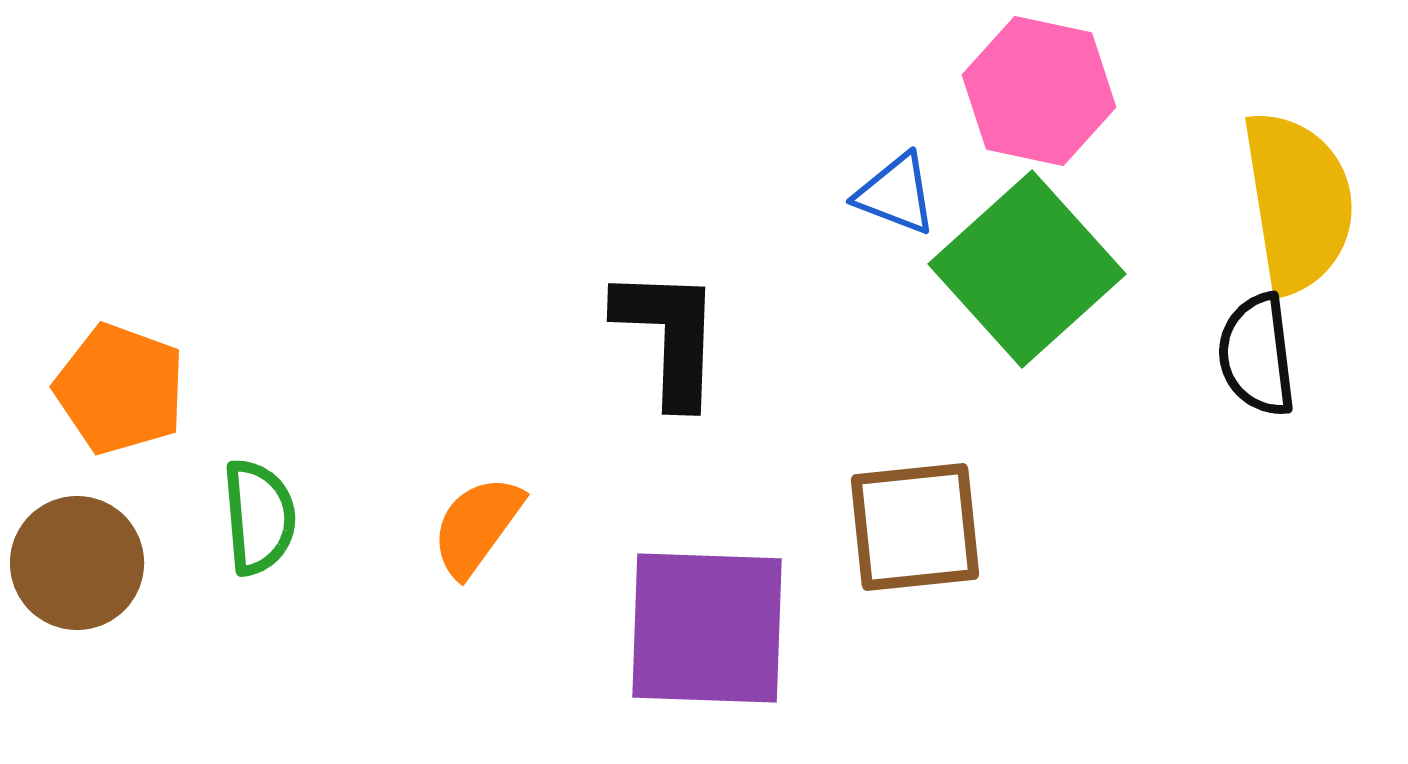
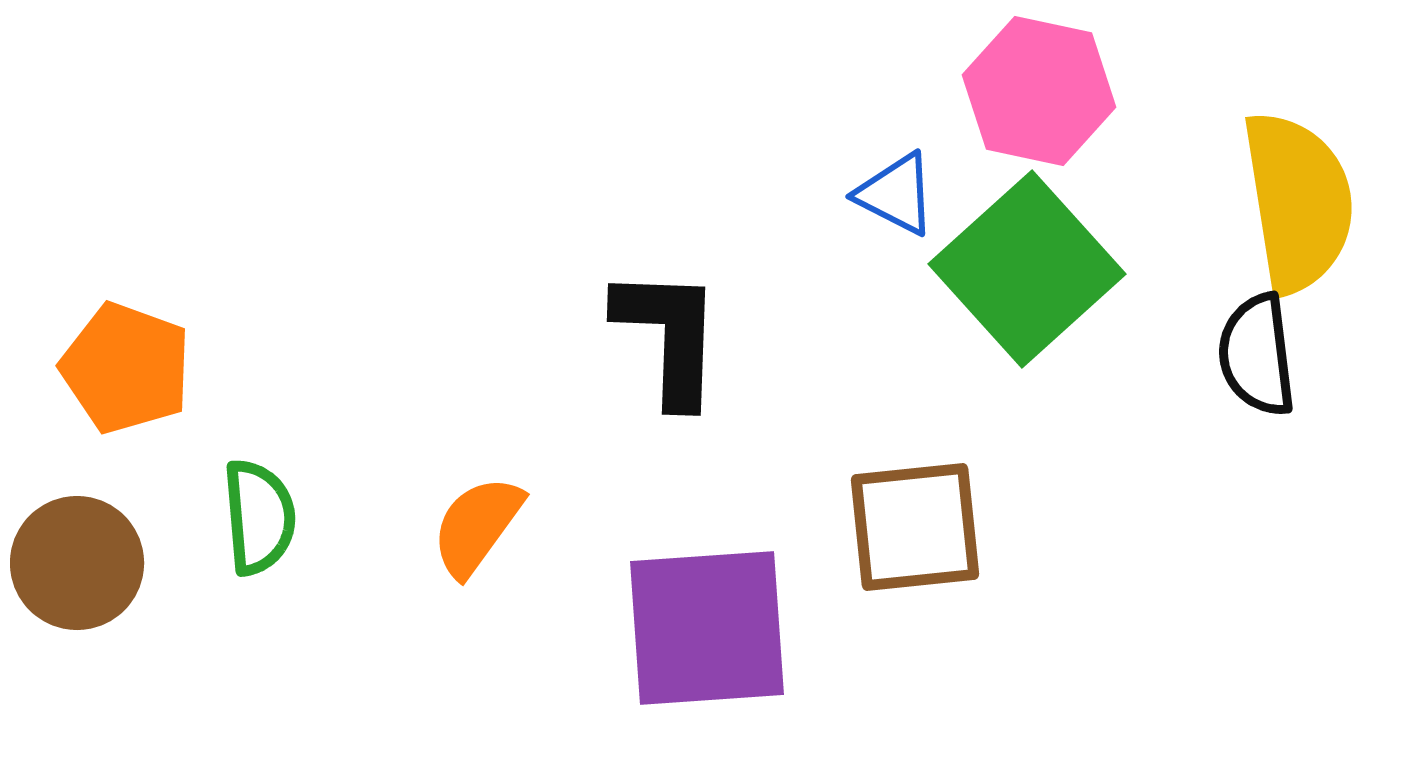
blue triangle: rotated 6 degrees clockwise
orange pentagon: moved 6 px right, 21 px up
purple square: rotated 6 degrees counterclockwise
